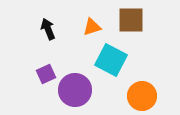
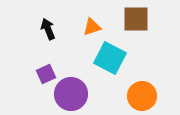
brown square: moved 5 px right, 1 px up
cyan square: moved 1 px left, 2 px up
purple circle: moved 4 px left, 4 px down
